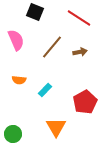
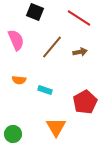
cyan rectangle: rotated 64 degrees clockwise
